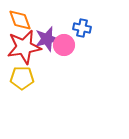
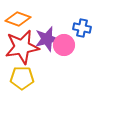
orange diamond: moved 2 px left, 1 px up; rotated 50 degrees counterclockwise
red star: moved 2 px left
